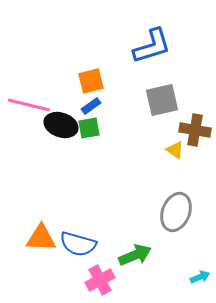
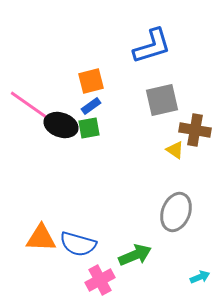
pink line: rotated 21 degrees clockwise
